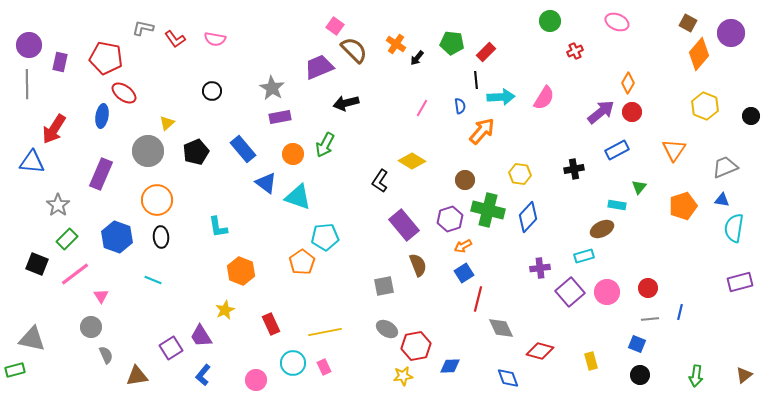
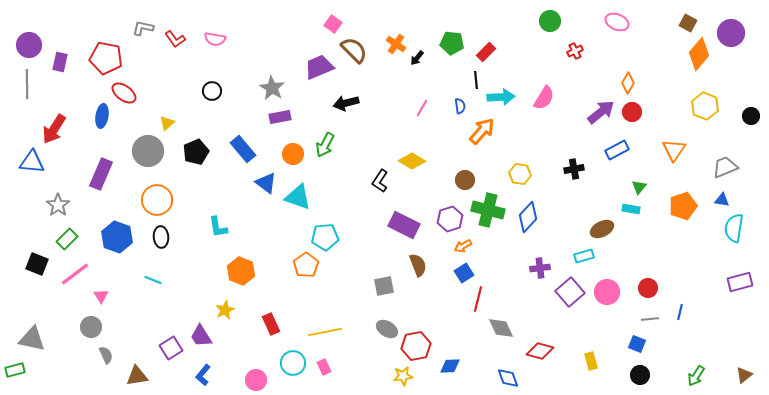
pink square at (335, 26): moved 2 px left, 2 px up
cyan rectangle at (617, 205): moved 14 px right, 4 px down
purple rectangle at (404, 225): rotated 24 degrees counterclockwise
orange pentagon at (302, 262): moved 4 px right, 3 px down
green arrow at (696, 376): rotated 25 degrees clockwise
